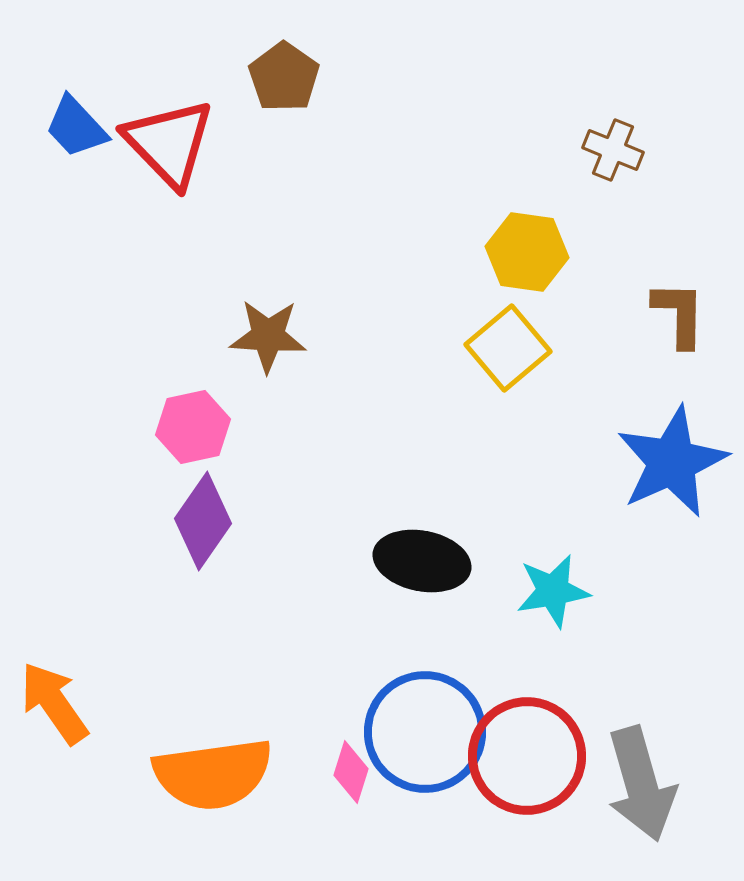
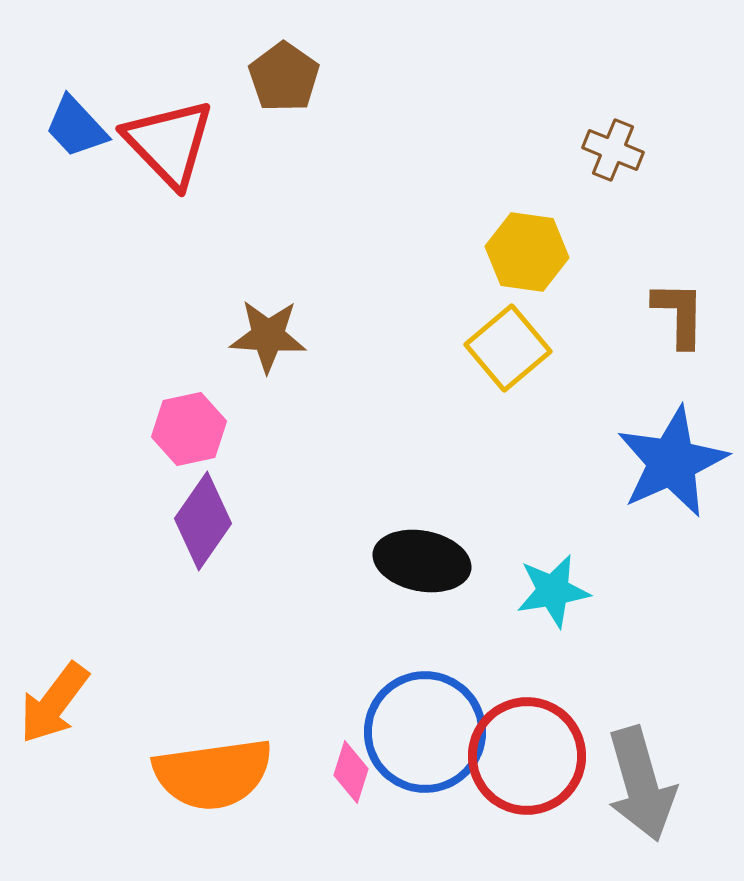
pink hexagon: moved 4 px left, 2 px down
orange arrow: rotated 108 degrees counterclockwise
